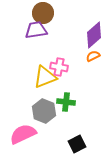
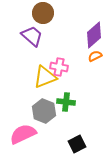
purple trapezoid: moved 4 px left, 6 px down; rotated 50 degrees clockwise
orange semicircle: moved 2 px right
